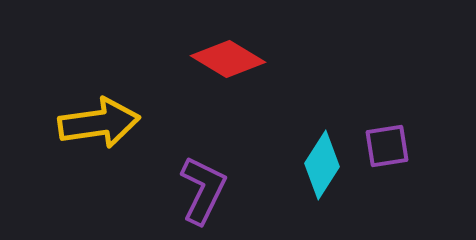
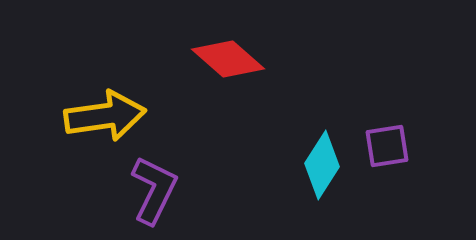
red diamond: rotated 10 degrees clockwise
yellow arrow: moved 6 px right, 7 px up
purple L-shape: moved 49 px left
